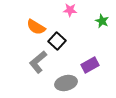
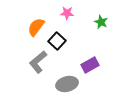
pink star: moved 3 px left, 3 px down
green star: moved 1 px left, 1 px down
orange semicircle: rotated 96 degrees clockwise
gray ellipse: moved 1 px right, 1 px down
